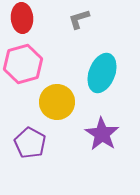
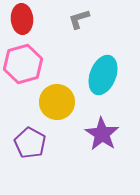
red ellipse: moved 1 px down
cyan ellipse: moved 1 px right, 2 px down
